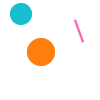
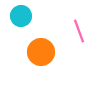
cyan circle: moved 2 px down
